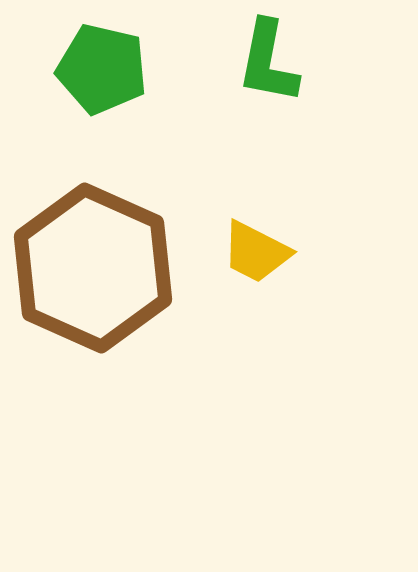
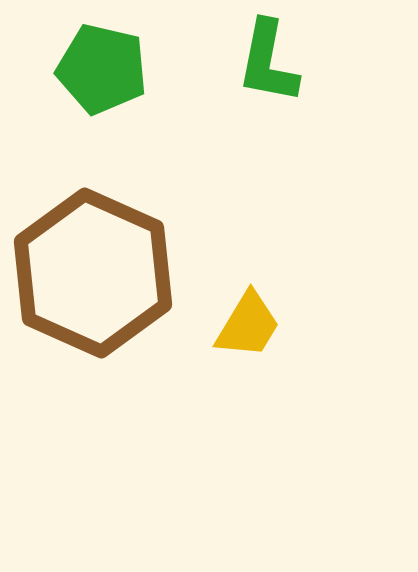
yellow trapezoid: moved 8 px left, 73 px down; rotated 86 degrees counterclockwise
brown hexagon: moved 5 px down
